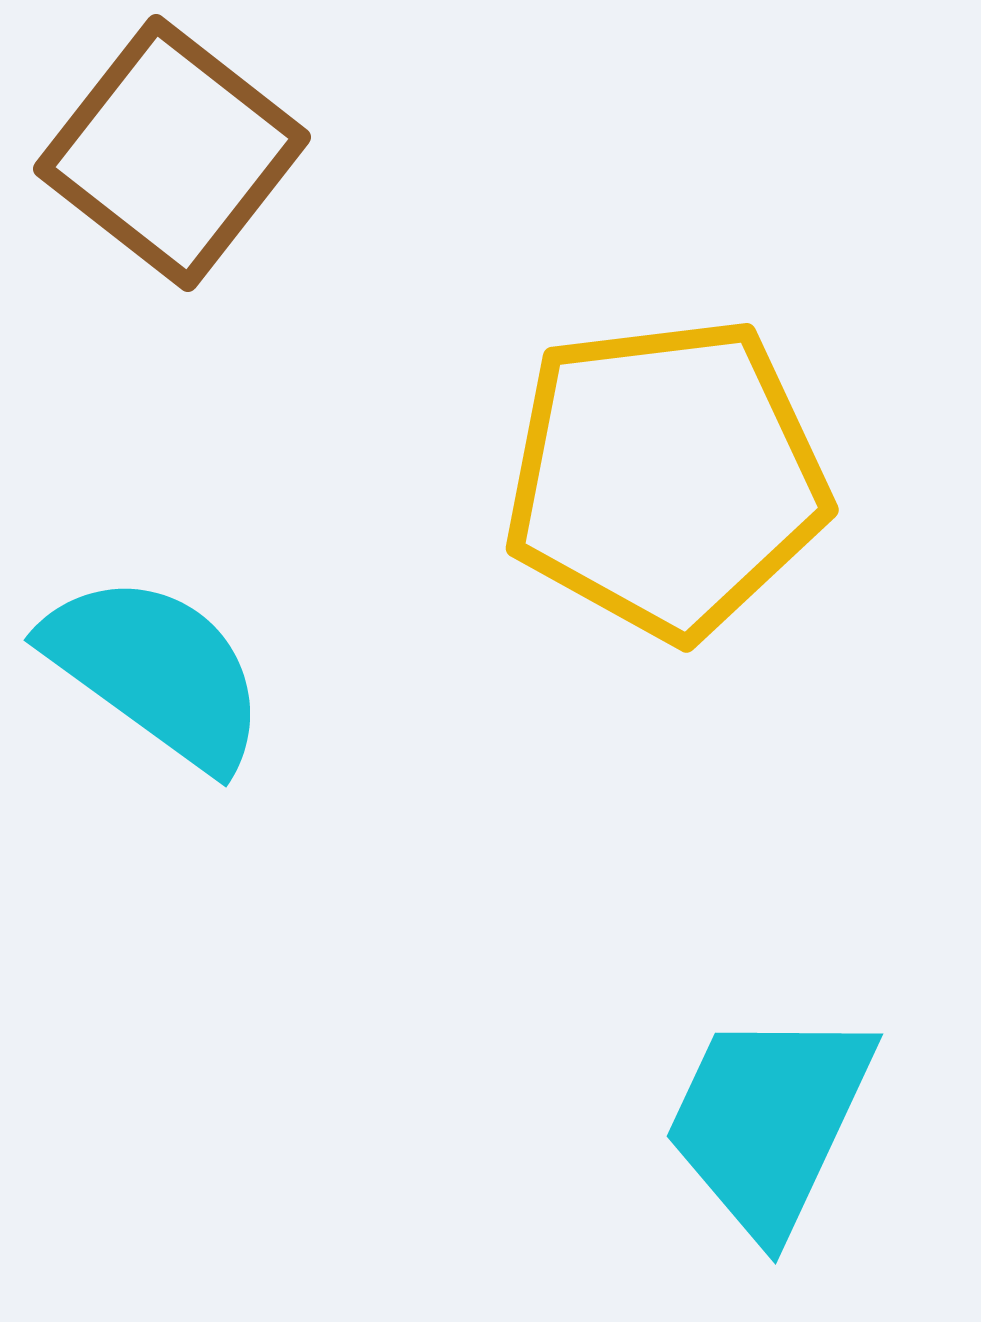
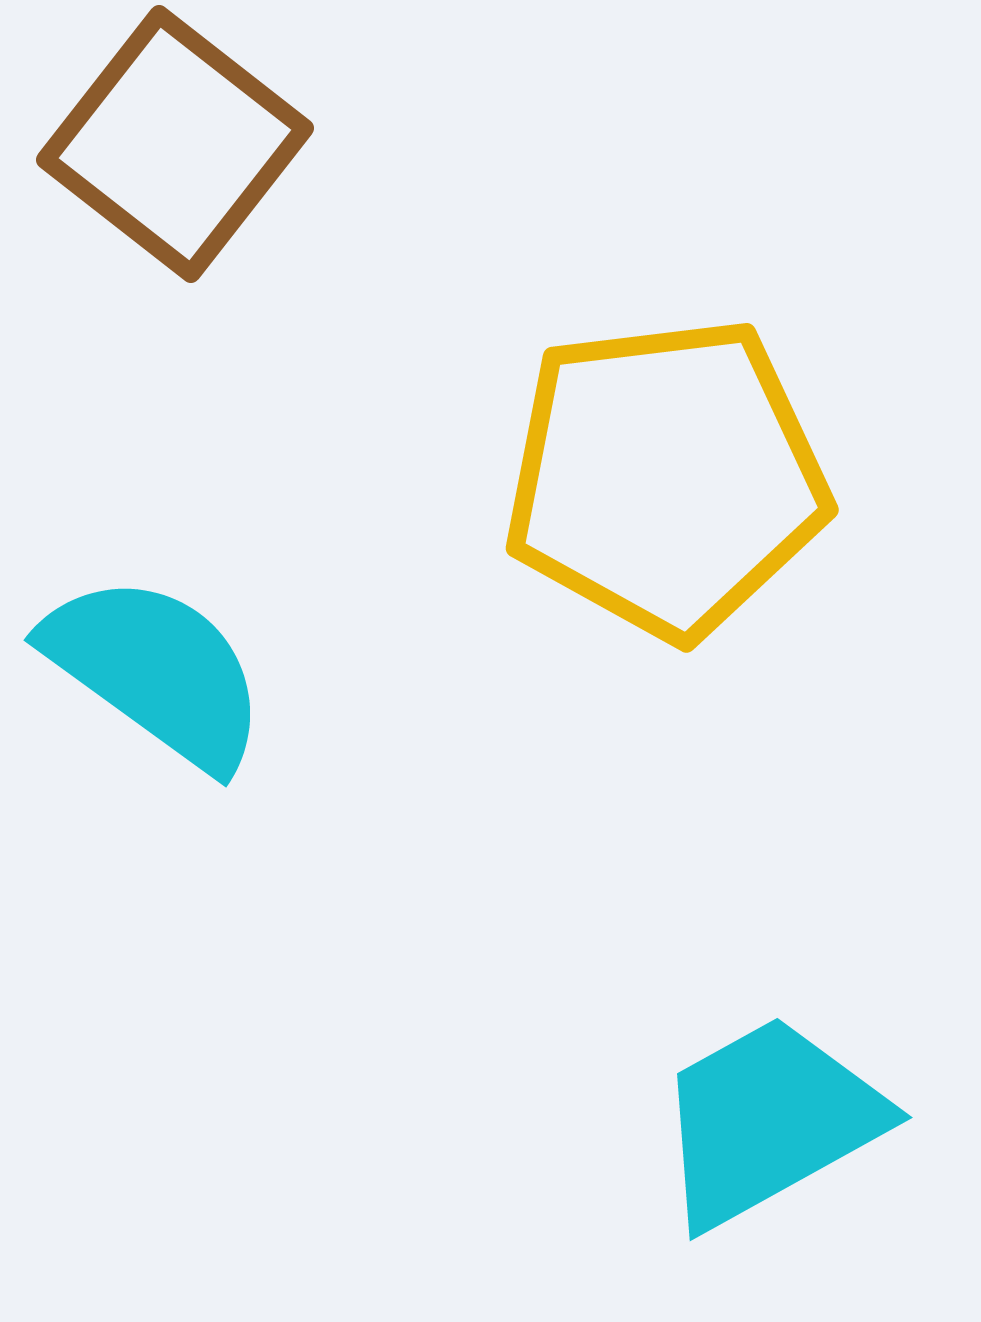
brown square: moved 3 px right, 9 px up
cyan trapezoid: rotated 36 degrees clockwise
